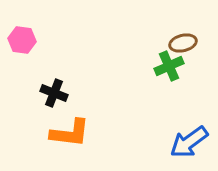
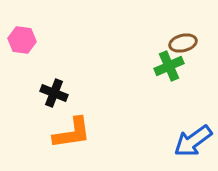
orange L-shape: moved 2 px right; rotated 15 degrees counterclockwise
blue arrow: moved 4 px right, 1 px up
